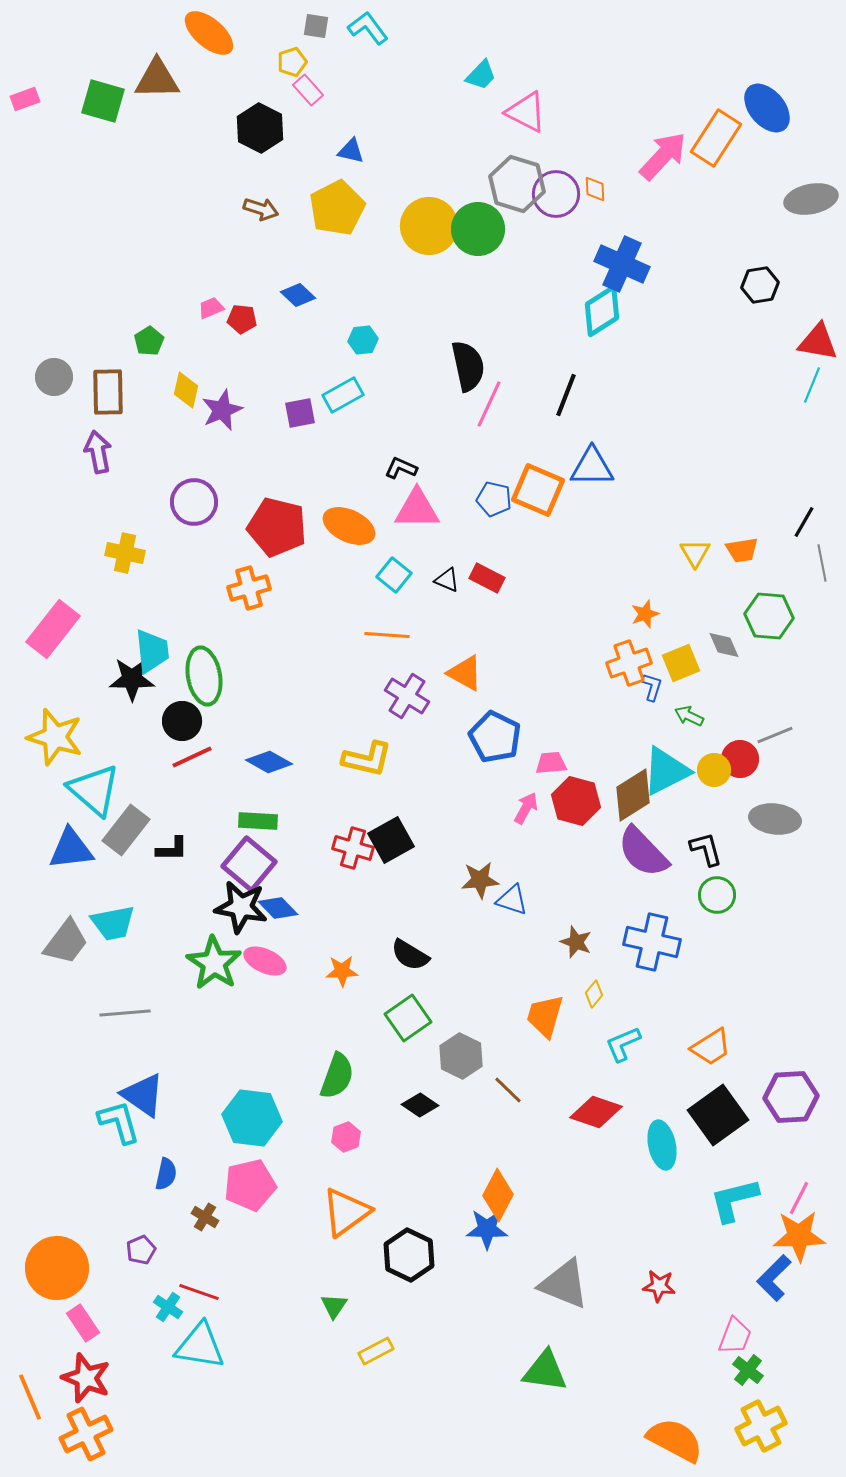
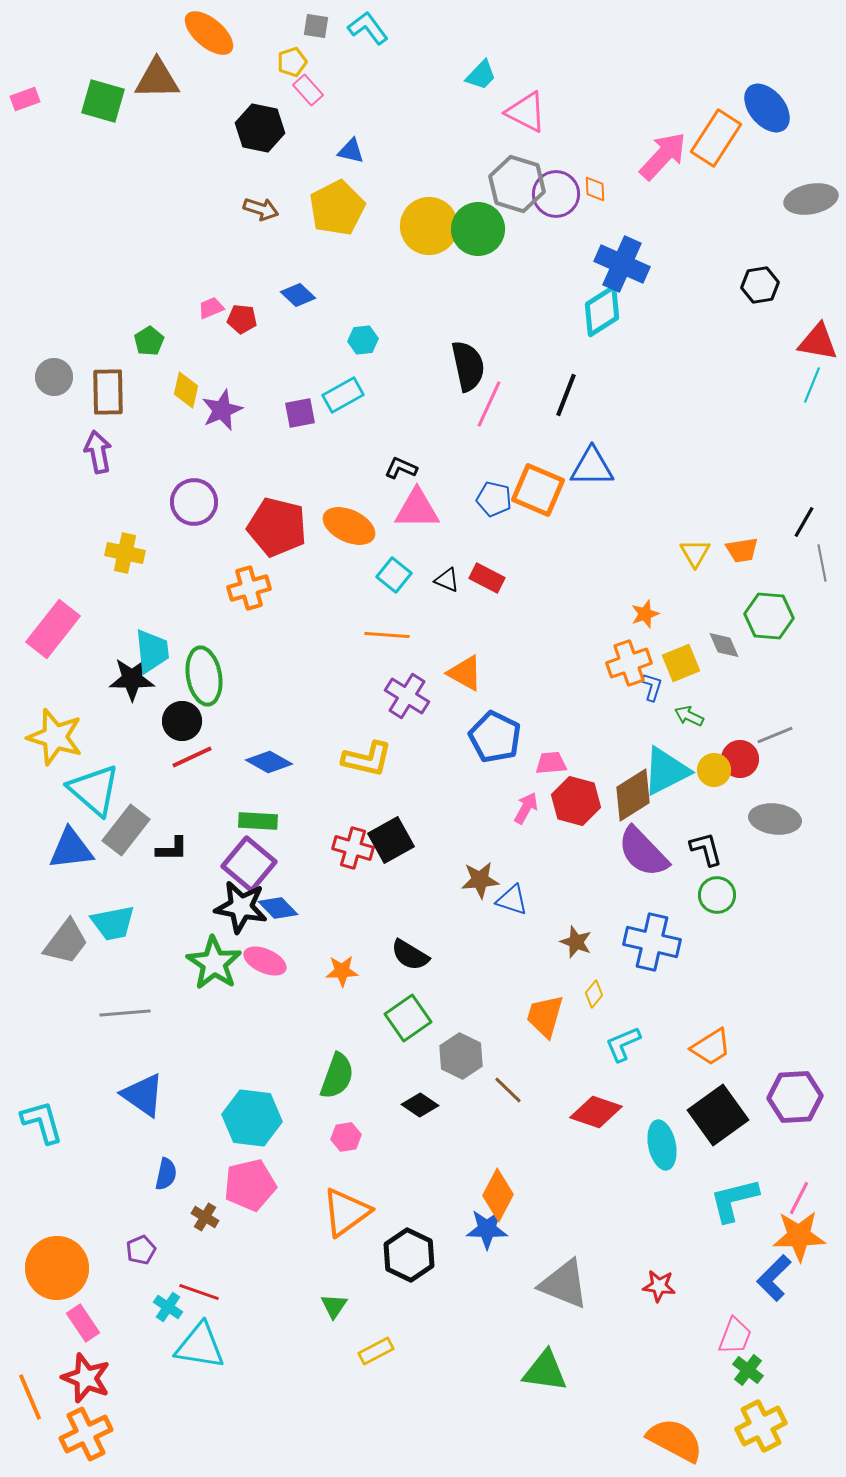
black hexagon at (260, 128): rotated 15 degrees counterclockwise
purple hexagon at (791, 1097): moved 4 px right
cyan L-shape at (119, 1122): moved 77 px left
pink hexagon at (346, 1137): rotated 12 degrees clockwise
